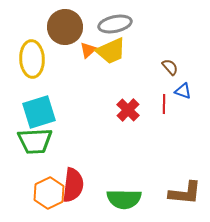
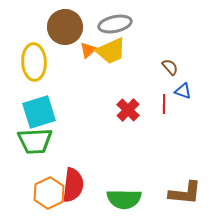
yellow ellipse: moved 2 px right, 3 px down
